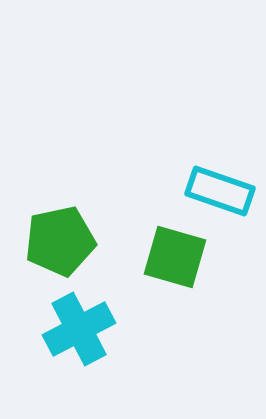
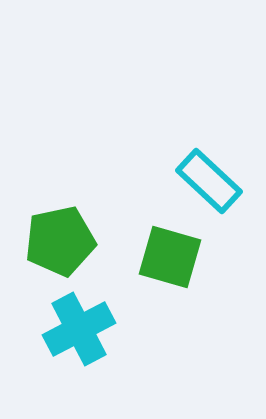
cyan rectangle: moved 11 px left, 10 px up; rotated 24 degrees clockwise
green square: moved 5 px left
